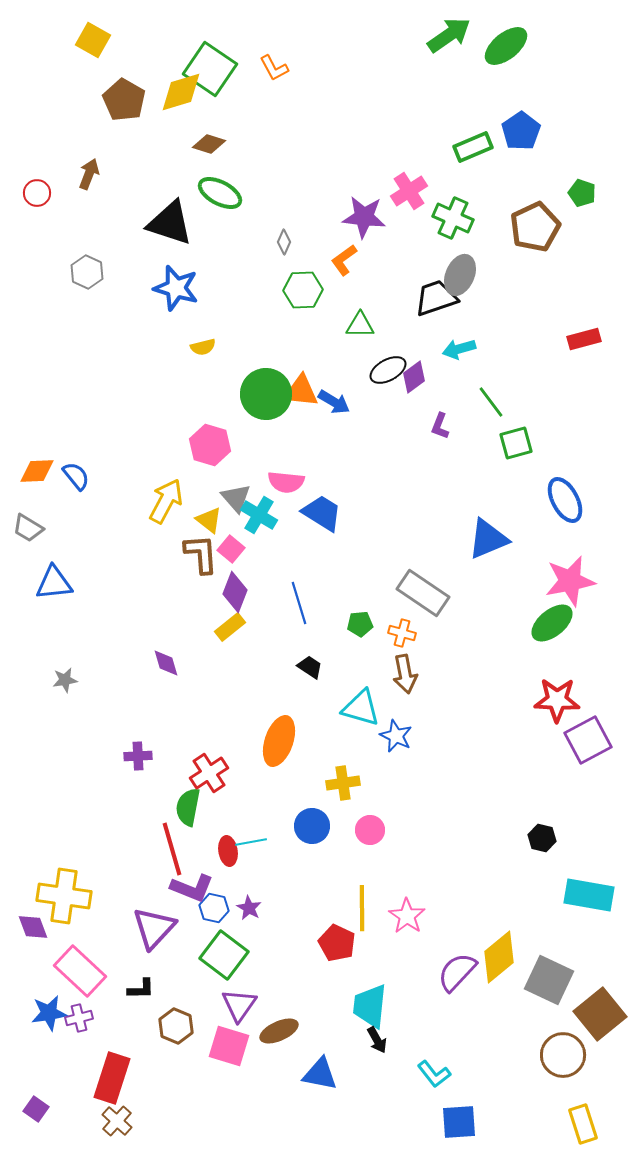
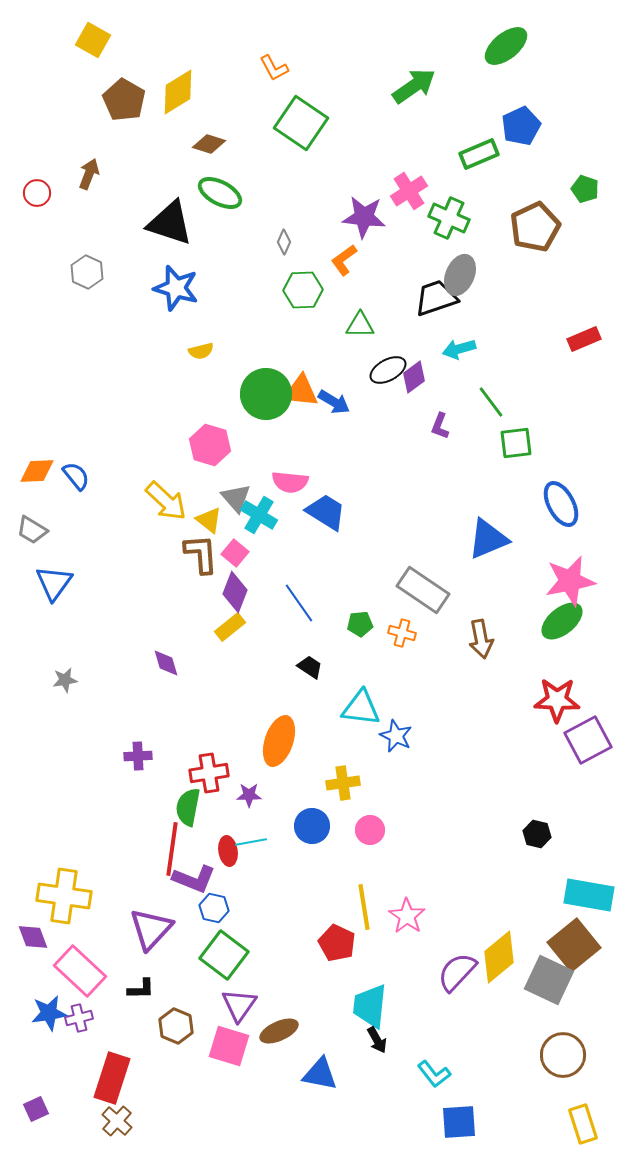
green arrow at (449, 35): moved 35 px left, 51 px down
green square at (210, 69): moved 91 px right, 54 px down
yellow diamond at (181, 92): moved 3 px left; rotated 15 degrees counterclockwise
blue pentagon at (521, 131): moved 5 px up; rotated 9 degrees clockwise
green rectangle at (473, 147): moved 6 px right, 7 px down
green pentagon at (582, 193): moved 3 px right, 4 px up
green cross at (453, 218): moved 4 px left
red rectangle at (584, 339): rotated 8 degrees counterclockwise
yellow semicircle at (203, 347): moved 2 px left, 4 px down
green square at (516, 443): rotated 8 degrees clockwise
pink semicircle at (286, 482): moved 4 px right
blue ellipse at (565, 500): moved 4 px left, 4 px down
yellow arrow at (166, 501): rotated 105 degrees clockwise
blue trapezoid at (322, 513): moved 4 px right, 1 px up
gray trapezoid at (28, 528): moved 4 px right, 2 px down
pink square at (231, 549): moved 4 px right, 4 px down
blue triangle at (54, 583): rotated 48 degrees counterclockwise
gray rectangle at (423, 593): moved 3 px up
blue line at (299, 603): rotated 18 degrees counterclockwise
green ellipse at (552, 623): moved 10 px right, 2 px up
brown arrow at (405, 674): moved 76 px right, 35 px up
cyan triangle at (361, 708): rotated 9 degrees counterclockwise
red cross at (209, 773): rotated 24 degrees clockwise
black hexagon at (542, 838): moved 5 px left, 4 px up
red line at (172, 849): rotated 24 degrees clockwise
purple L-shape at (192, 888): moved 2 px right, 9 px up
purple star at (249, 908): moved 113 px up; rotated 30 degrees counterclockwise
yellow line at (362, 908): moved 2 px right, 1 px up; rotated 9 degrees counterclockwise
purple diamond at (33, 927): moved 10 px down
purple triangle at (154, 928): moved 3 px left, 1 px down
brown square at (600, 1014): moved 26 px left, 69 px up
purple square at (36, 1109): rotated 30 degrees clockwise
